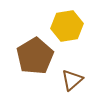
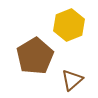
yellow hexagon: moved 2 px right, 1 px up; rotated 12 degrees counterclockwise
